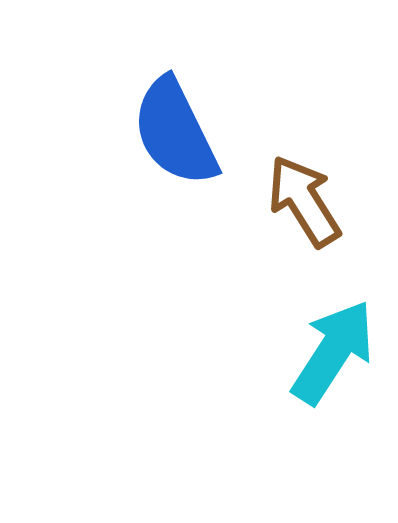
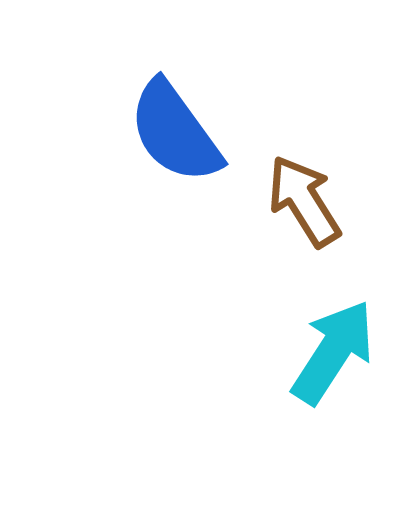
blue semicircle: rotated 10 degrees counterclockwise
